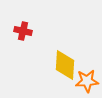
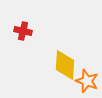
orange star: rotated 25 degrees clockwise
